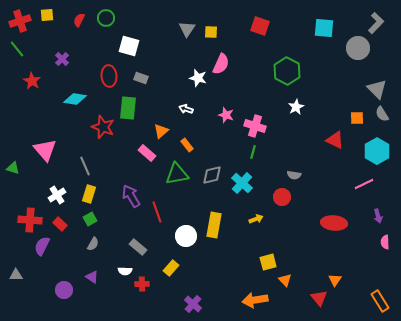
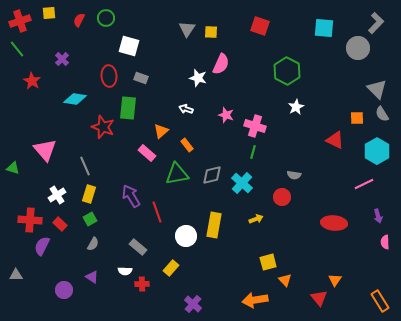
yellow square at (47, 15): moved 2 px right, 2 px up
